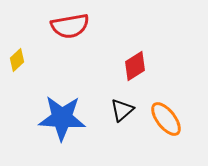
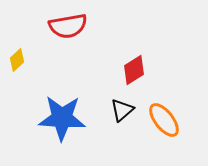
red semicircle: moved 2 px left
red diamond: moved 1 px left, 4 px down
orange ellipse: moved 2 px left, 1 px down
